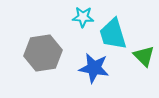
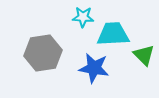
cyan trapezoid: rotated 104 degrees clockwise
green triangle: moved 1 px up
